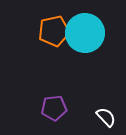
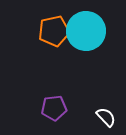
cyan circle: moved 1 px right, 2 px up
